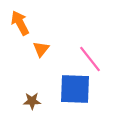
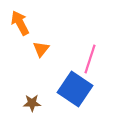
pink line: rotated 56 degrees clockwise
blue square: rotated 32 degrees clockwise
brown star: moved 2 px down
